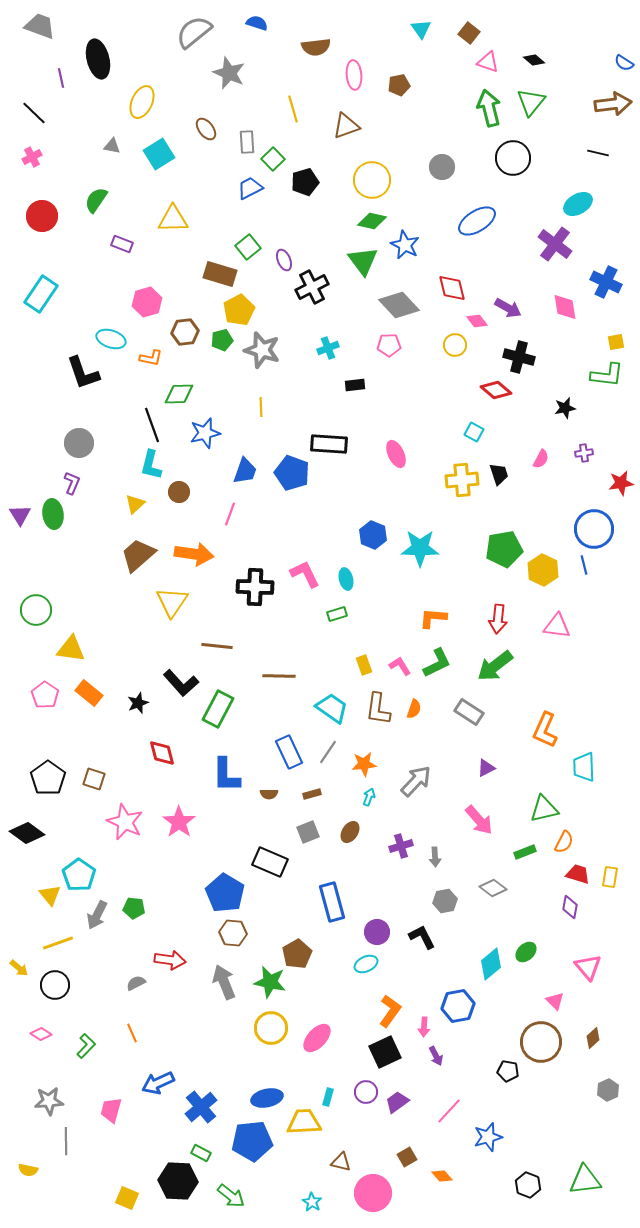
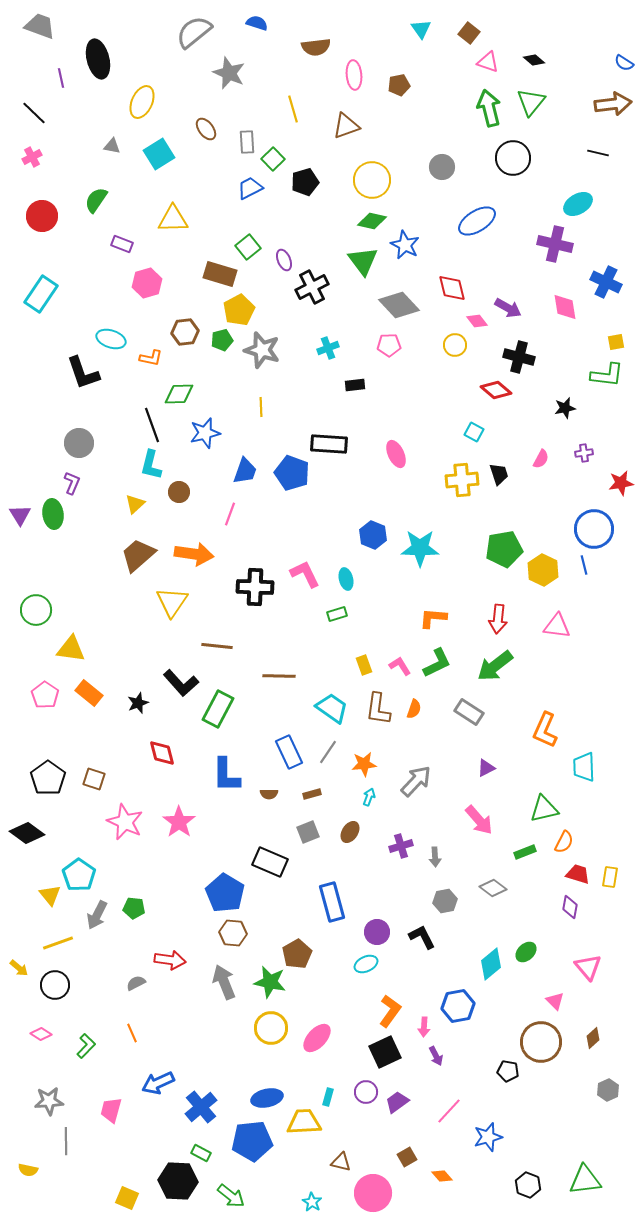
purple cross at (555, 244): rotated 24 degrees counterclockwise
pink hexagon at (147, 302): moved 19 px up
